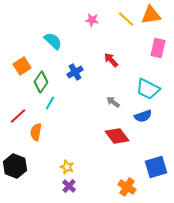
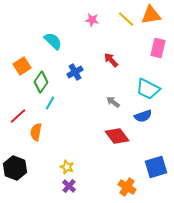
black hexagon: moved 2 px down
